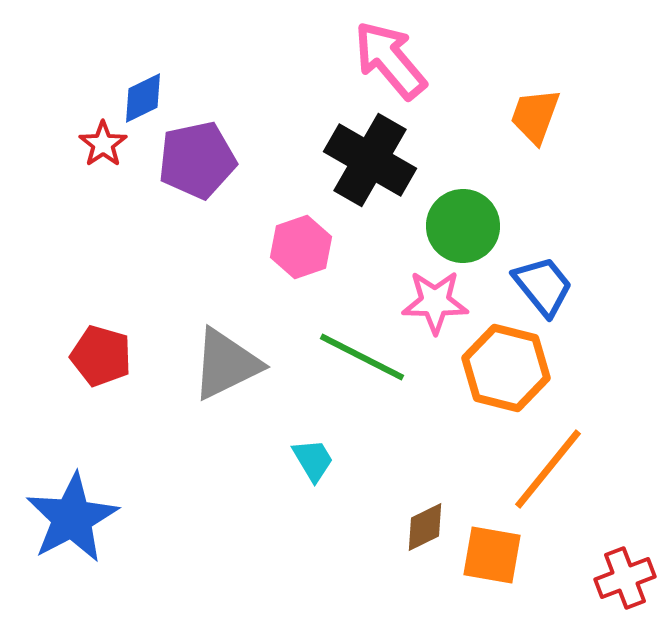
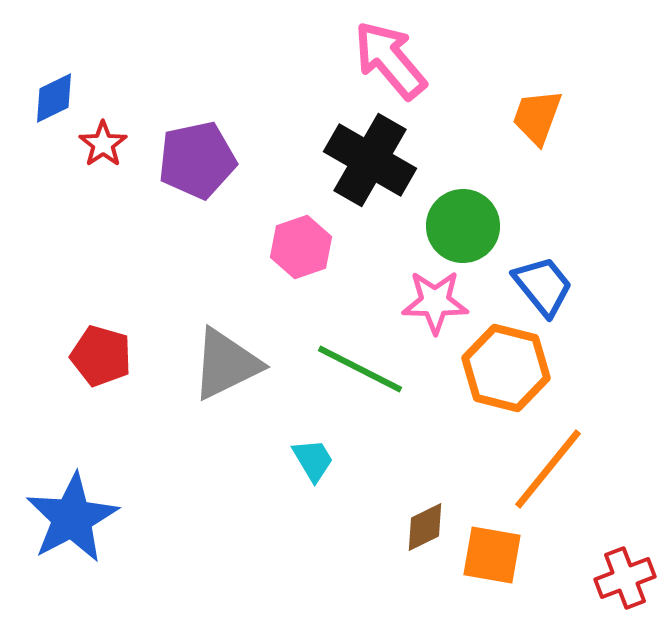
blue diamond: moved 89 px left
orange trapezoid: moved 2 px right, 1 px down
green line: moved 2 px left, 12 px down
